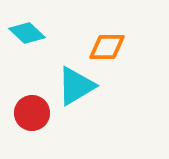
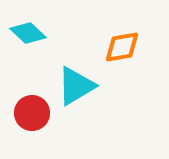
cyan diamond: moved 1 px right
orange diamond: moved 15 px right; rotated 9 degrees counterclockwise
